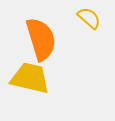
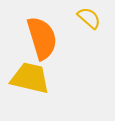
orange semicircle: moved 1 px right, 1 px up
